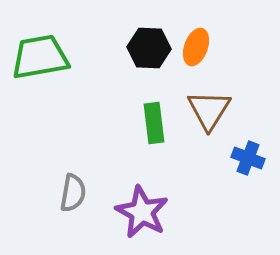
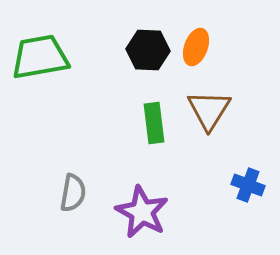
black hexagon: moved 1 px left, 2 px down
blue cross: moved 27 px down
